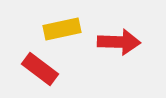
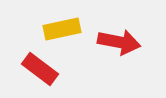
red arrow: rotated 9 degrees clockwise
